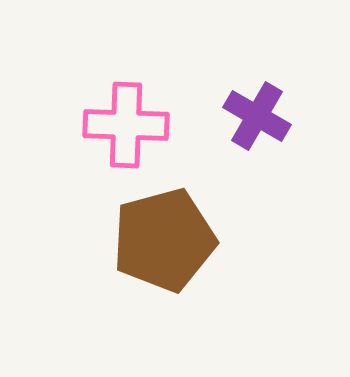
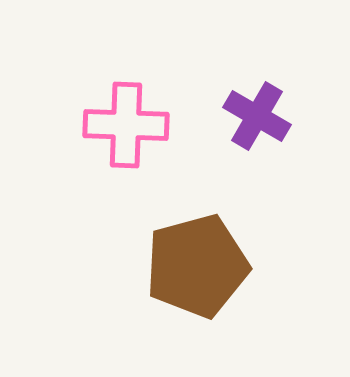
brown pentagon: moved 33 px right, 26 px down
